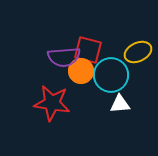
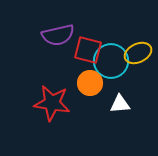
yellow ellipse: moved 1 px down
purple semicircle: moved 6 px left, 22 px up; rotated 8 degrees counterclockwise
orange circle: moved 9 px right, 12 px down
cyan circle: moved 14 px up
